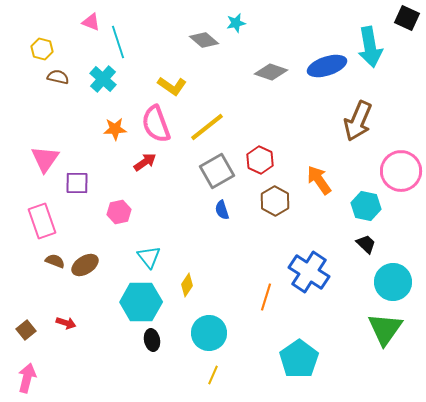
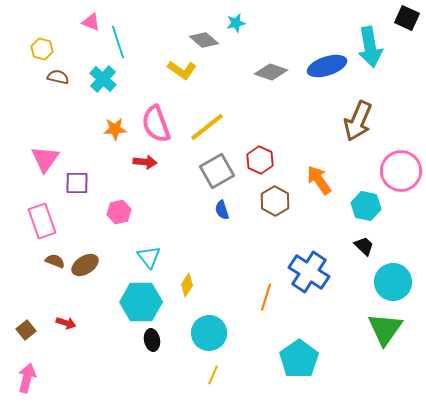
yellow L-shape at (172, 86): moved 10 px right, 16 px up
red arrow at (145, 162): rotated 40 degrees clockwise
black trapezoid at (366, 244): moved 2 px left, 2 px down
